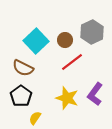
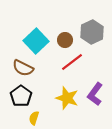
yellow semicircle: moved 1 px left; rotated 16 degrees counterclockwise
